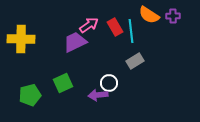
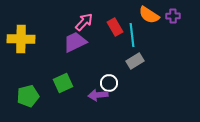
pink arrow: moved 5 px left, 3 px up; rotated 12 degrees counterclockwise
cyan line: moved 1 px right, 4 px down
green pentagon: moved 2 px left, 1 px down
